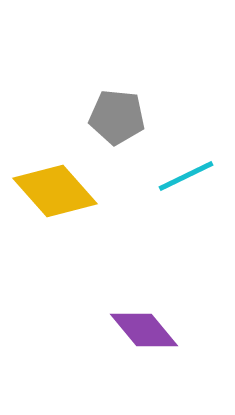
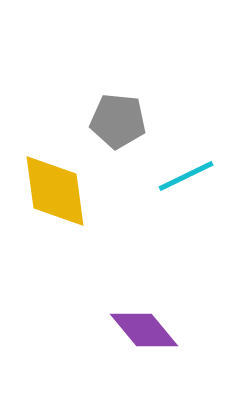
gray pentagon: moved 1 px right, 4 px down
yellow diamond: rotated 34 degrees clockwise
